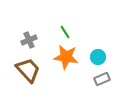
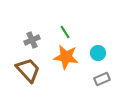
gray cross: moved 3 px right
cyan circle: moved 4 px up
